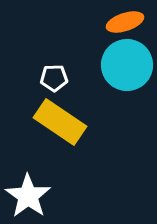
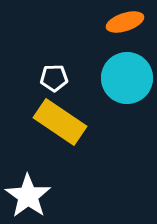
cyan circle: moved 13 px down
